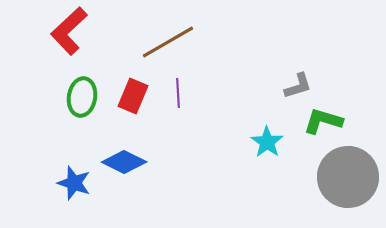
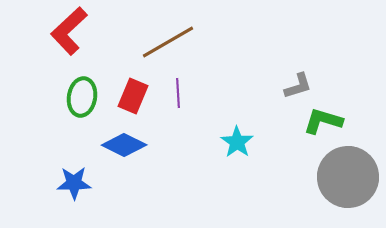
cyan star: moved 30 px left
blue diamond: moved 17 px up
blue star: rotated 20 degrees counterclockwise
